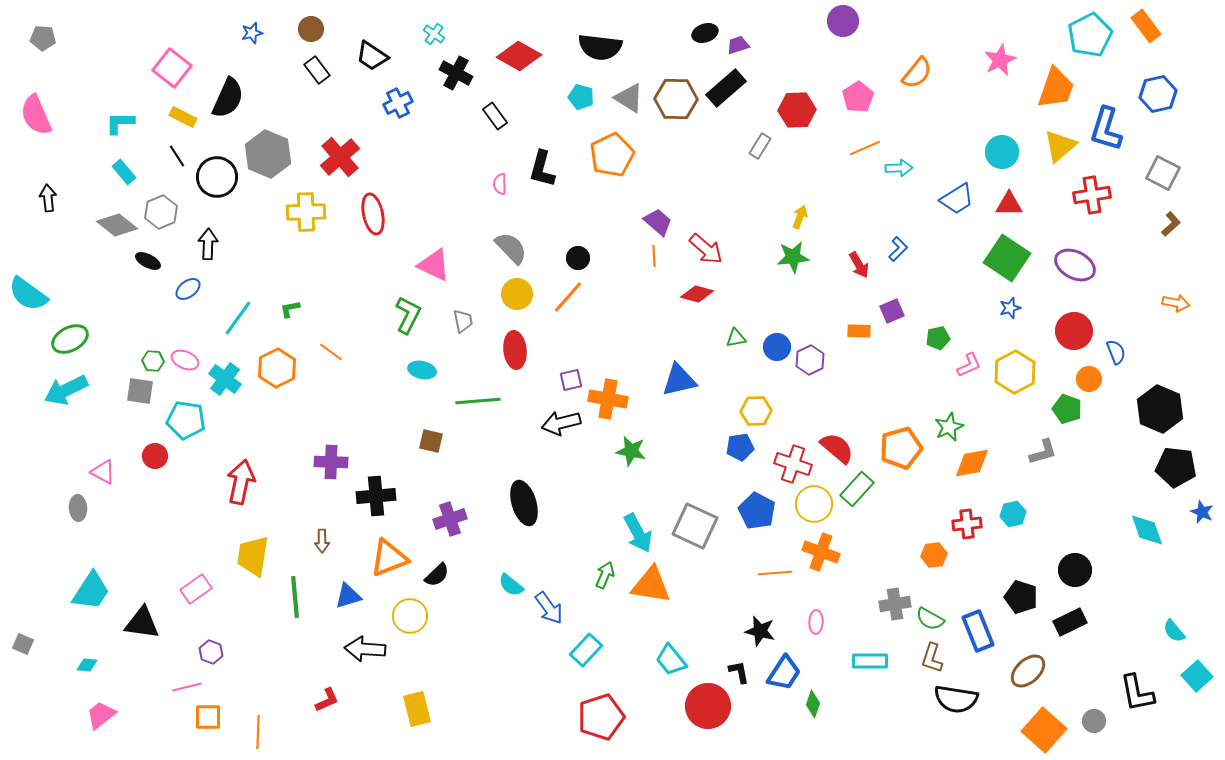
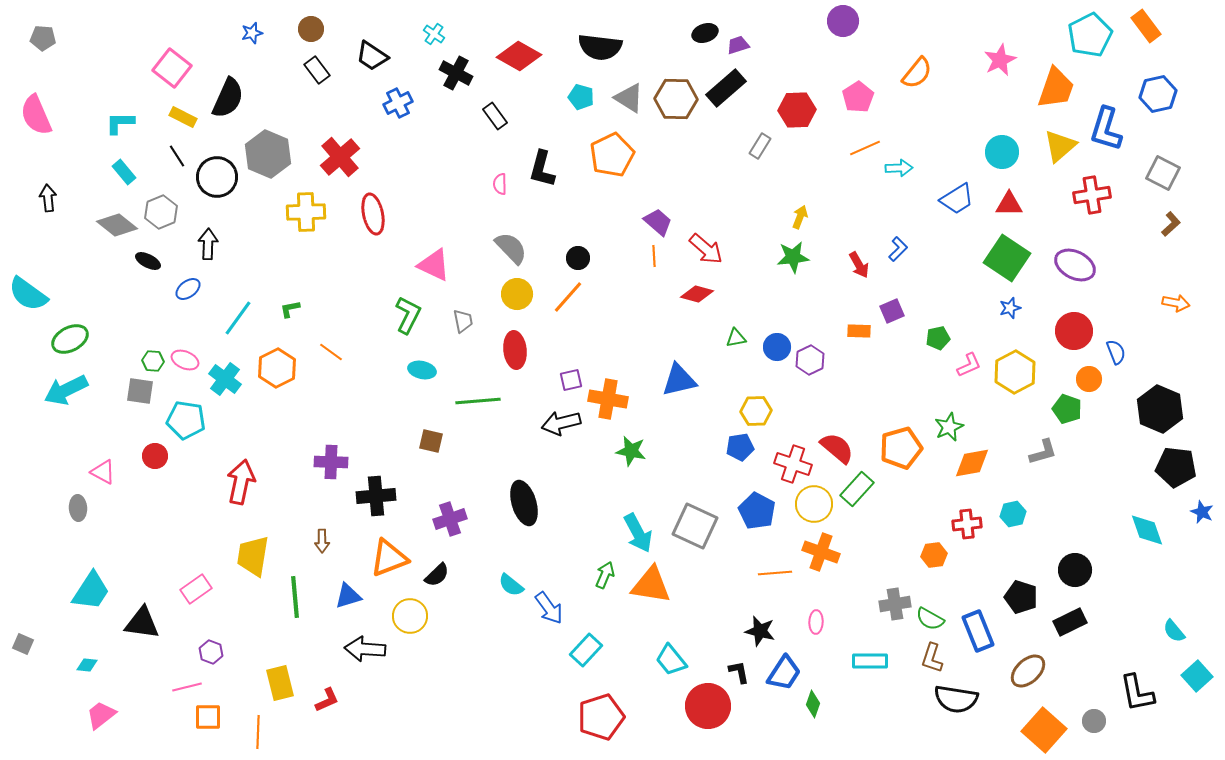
yellow rectangle at (417, 709): moved 137 px left, 26 px up
